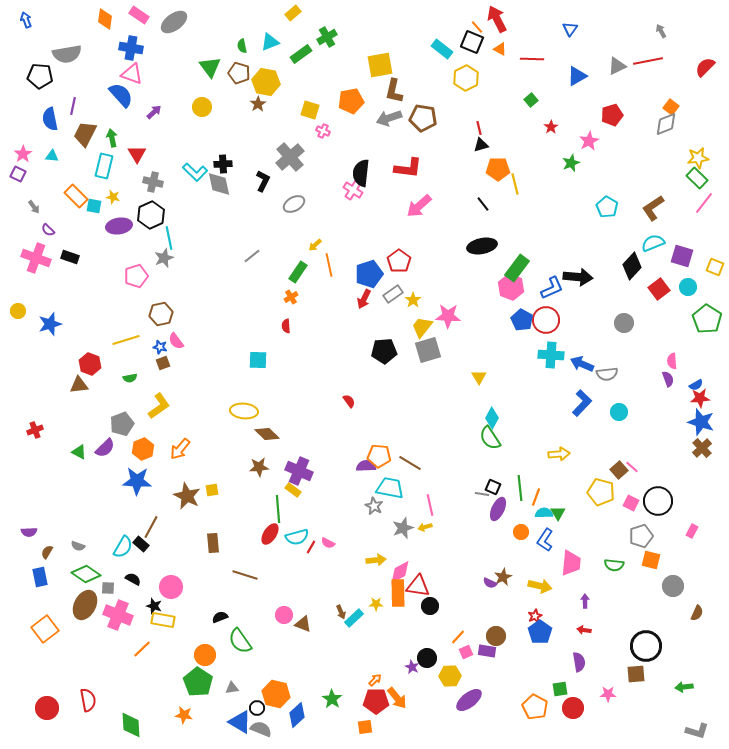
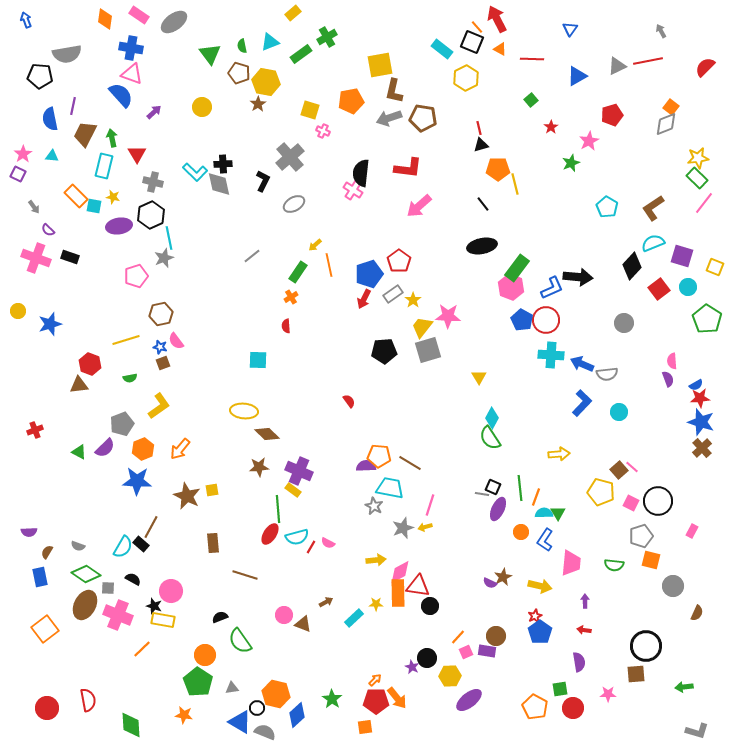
green triangle at (210, 67): moved 13 px up
pink line at (430, 505): rotated 30 degrees clockwise
pink circle at (171, 587): moved 4 px down
brown arrow at (341, 612): moved 15 px left, 10 px up; rotated 96 degrees counterclockwise
gray semicircle at (261, 729): moved 4 px right, 3 px down
